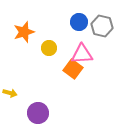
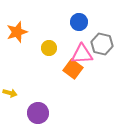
gray hexagon: moved 18 px down
orange star: moved 7 px left
